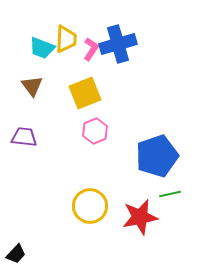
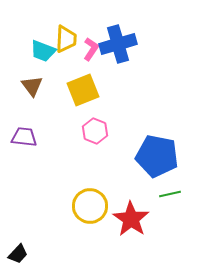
cyan trapezoid: moved 1 px right, 3 px down
yellow square: moved 2 px left, 3 px up
pink hexagon: rotated 15 degrees counterclockwise
blue pentagon: rotated 30 degrees clockwise
red star: moved 9 px left, 2 px down; rotated 27 degrees counterclockwise
black trapezoid: moved 2 px right
